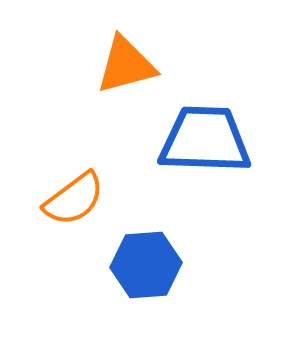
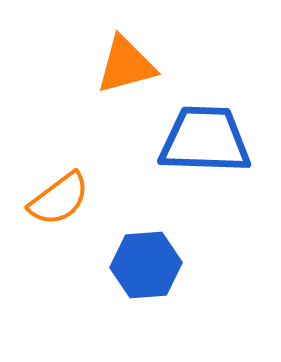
orange semicircle: moved 15 px left
